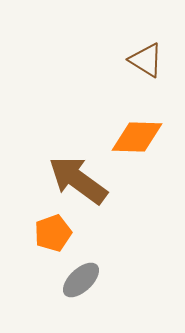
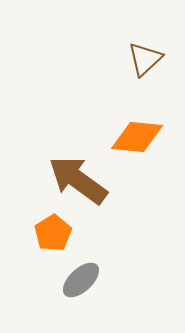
brown triangle: moved 1 px left, 1 px up; rotated 45 degrees clockwise
orange diamond: rotated 4 degrees clockwise
orange pentagon: rotated 12 degrees counterclockwise
